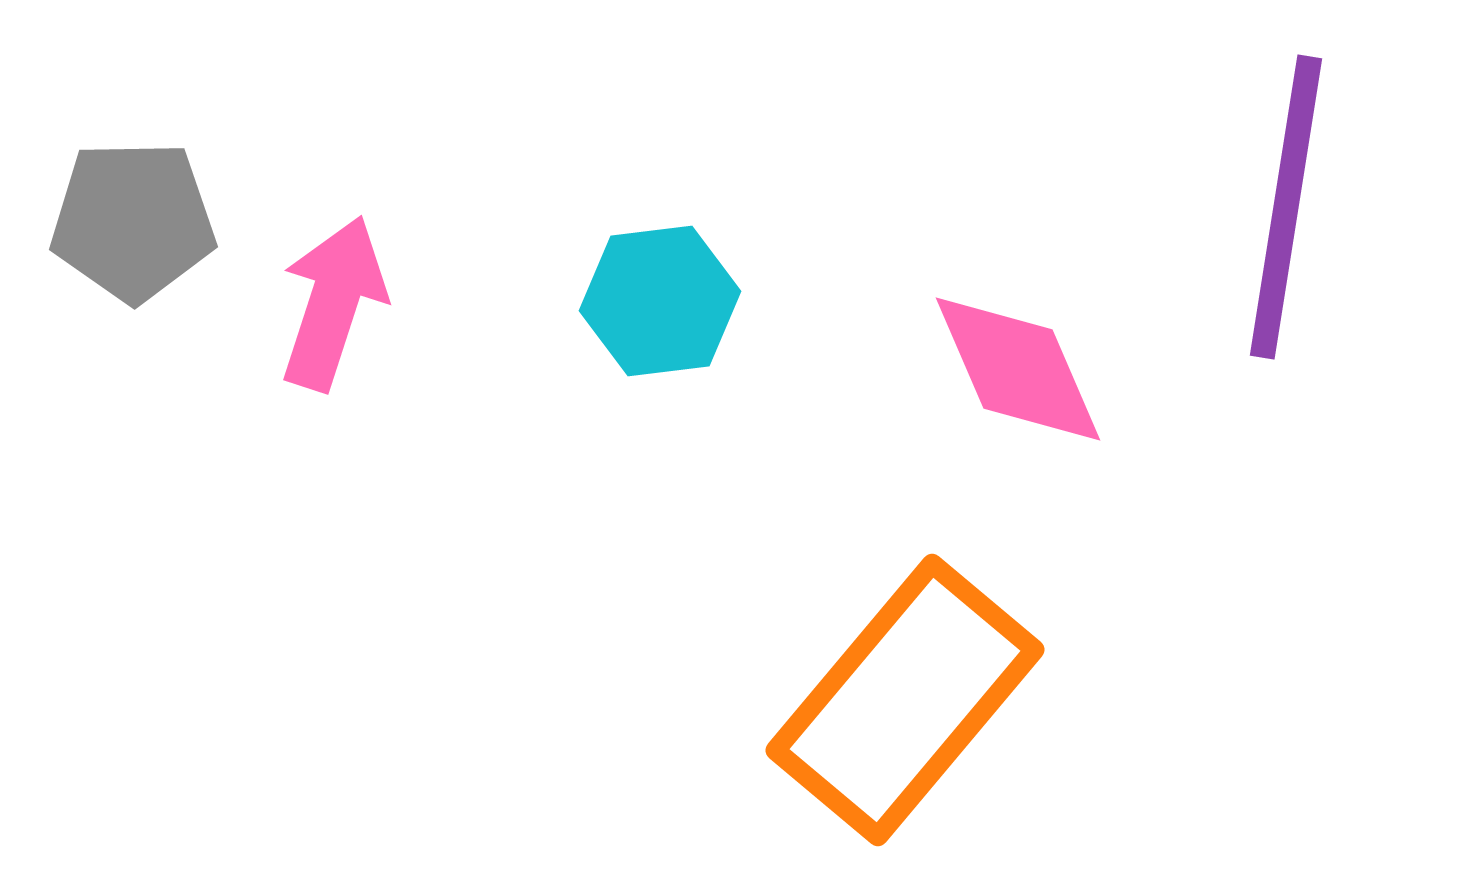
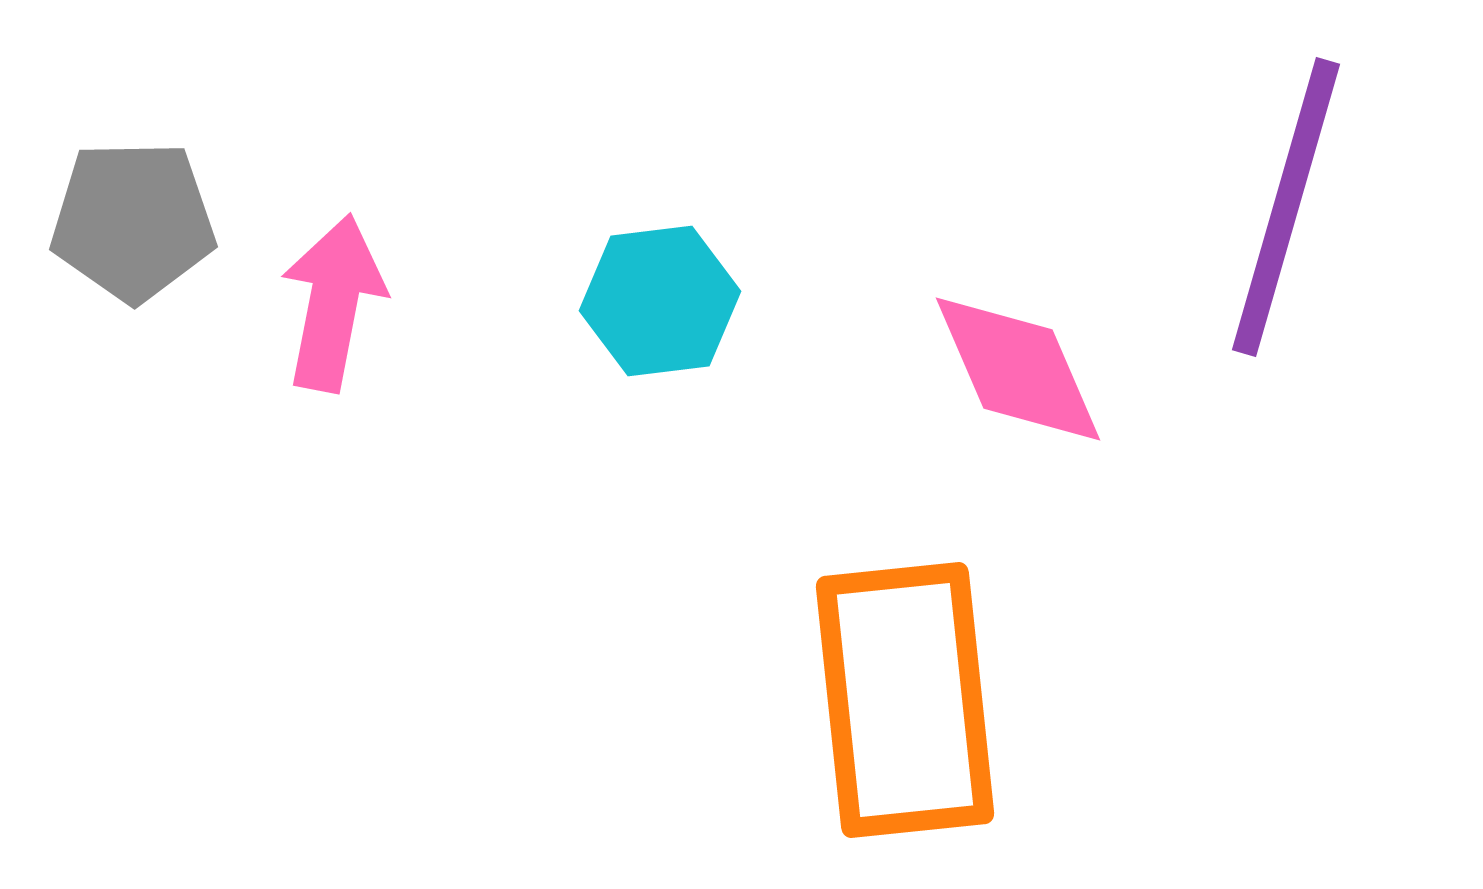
purple line: rotated 7 degrees clockwise
pink arrow: rotated 7 degrees counterclockwise
orange rectangle: rotated 46 degrees counterclockwise
